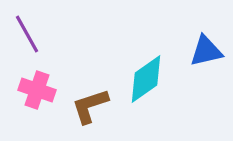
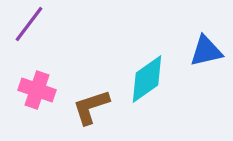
purple line: moved 2 px right, 10 px up; rotated 66 degrees clockwise
cyan diamond: moved 1 px right
brown L-shape: moved 1 px right, 1 px down
